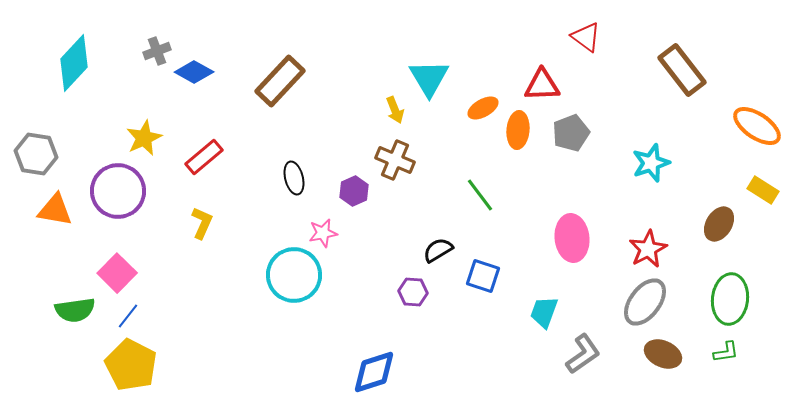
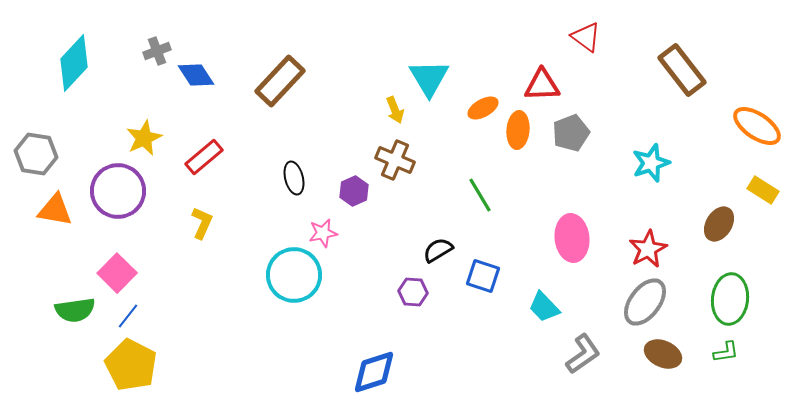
blue diamond at (194, 72): moved 2 px right, 3 px down; rotated 27 degrees clockwise
green line at (480, 195): rotated 6 degrees clockwise
cyan trapezoid at (544, 312): moved 5 px up; rotated 64 degrees counterclockwise
